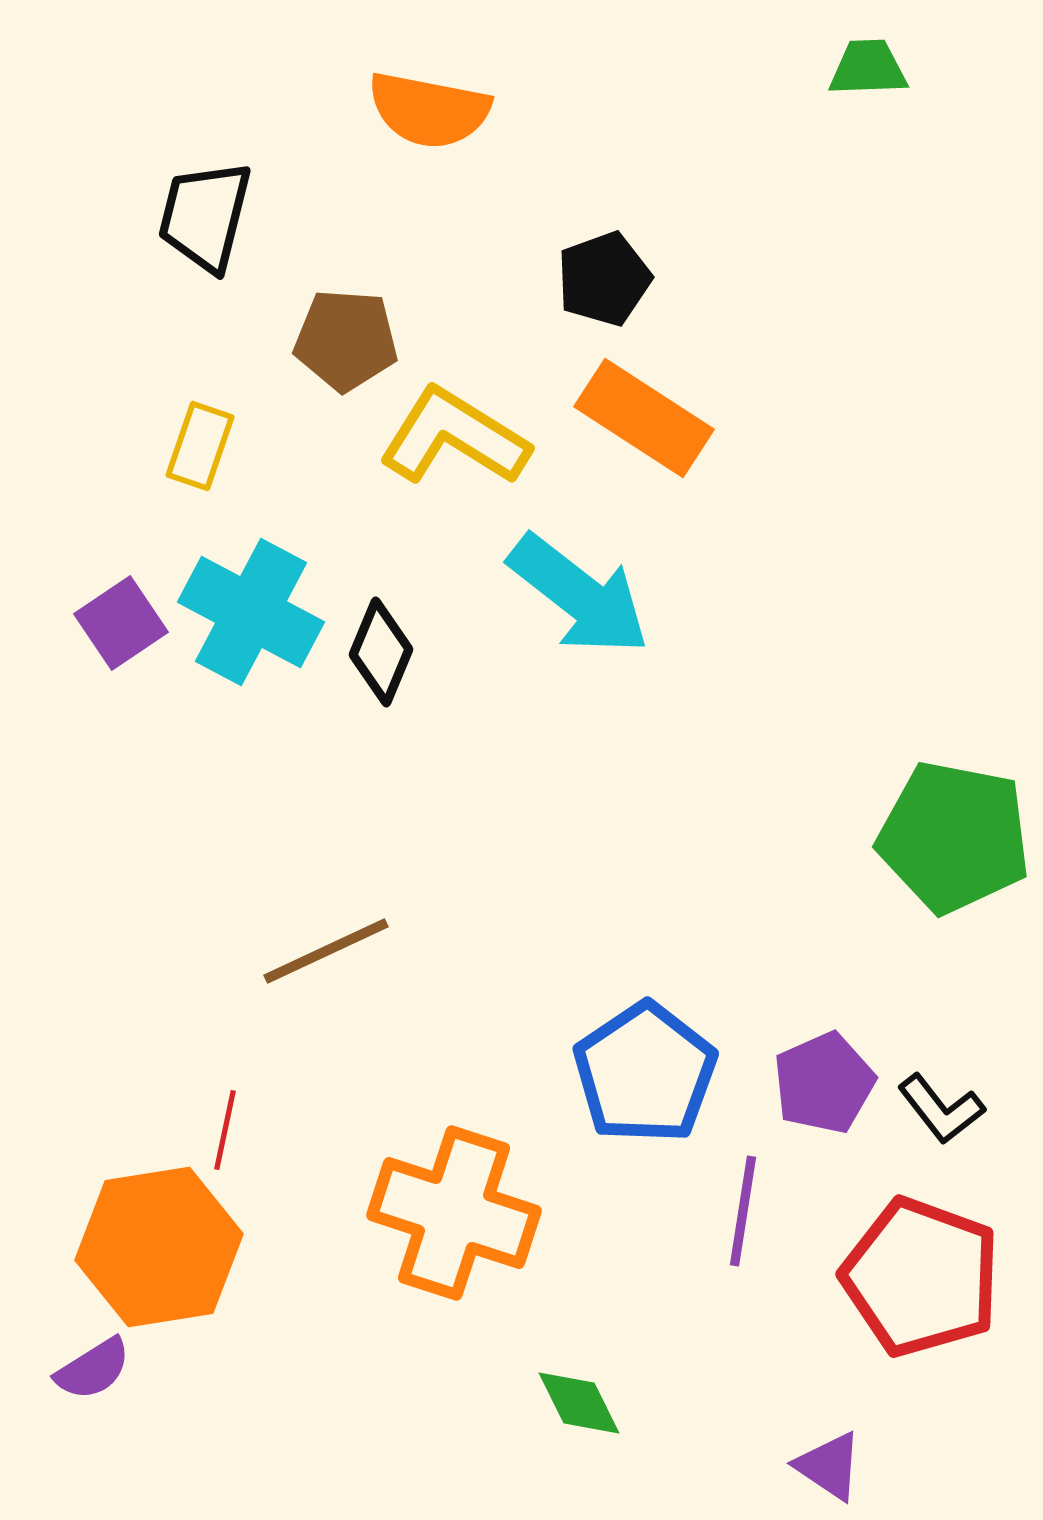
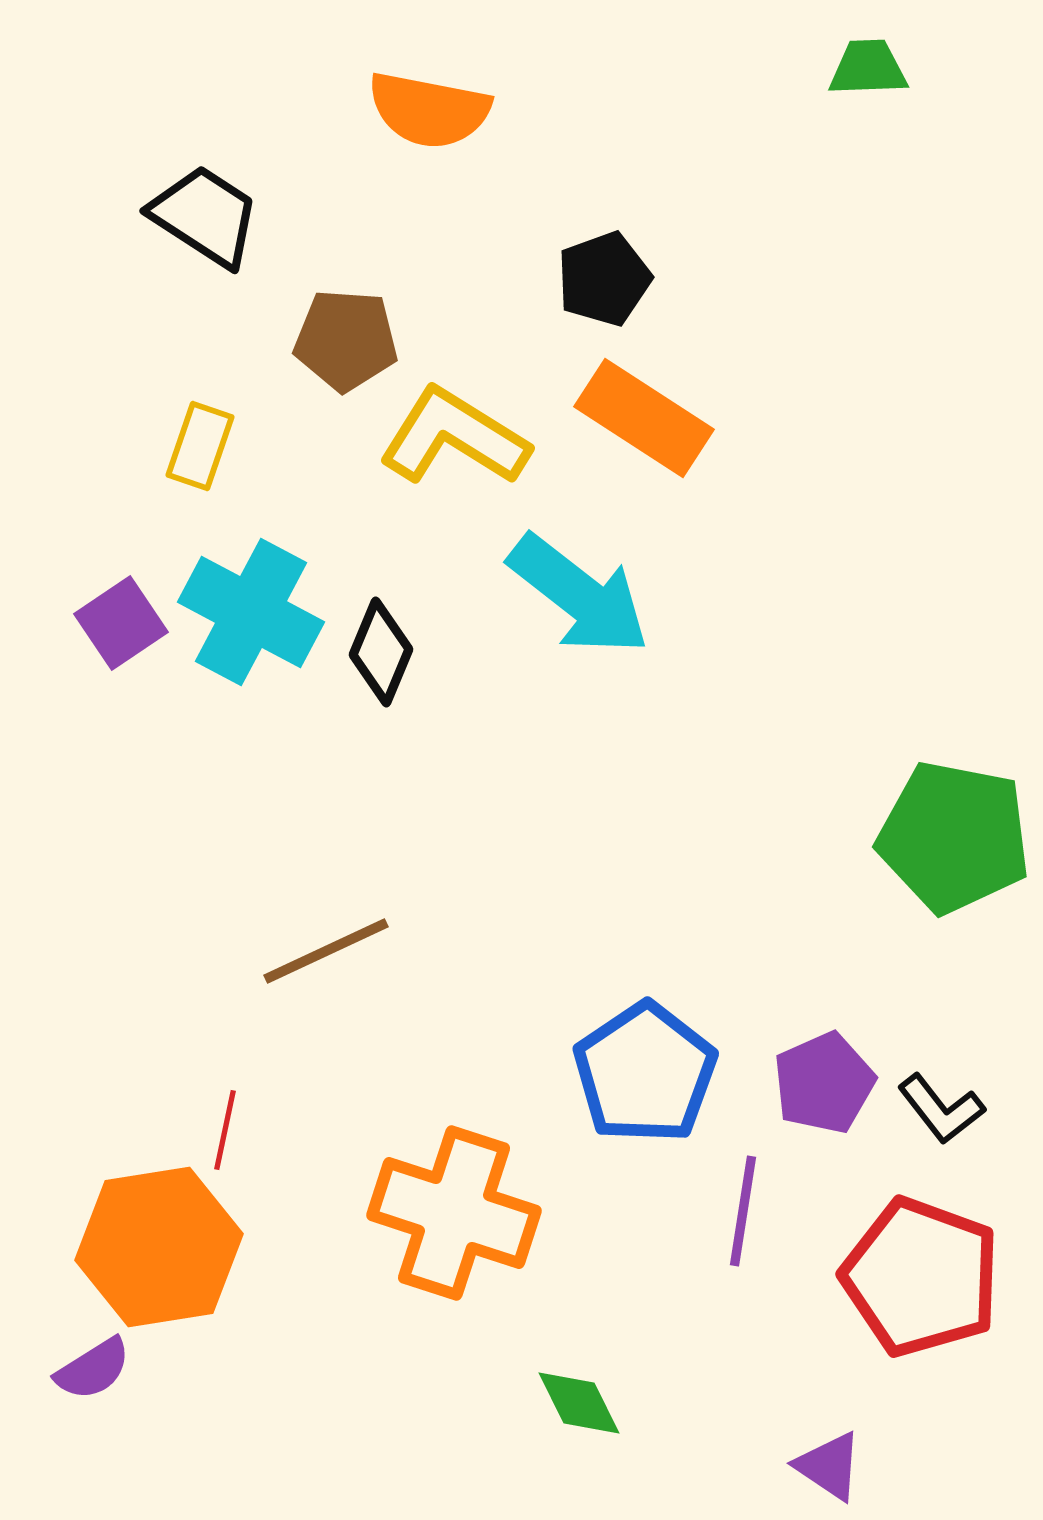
black trapezoid: rotated 109 degrees clockwise
